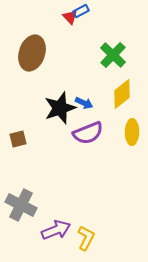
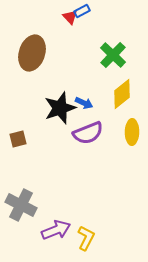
blue rectangle: moved 1 px right
